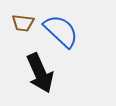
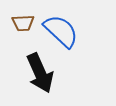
brown trapezoid: rotated 10 degrees counterclockwise
